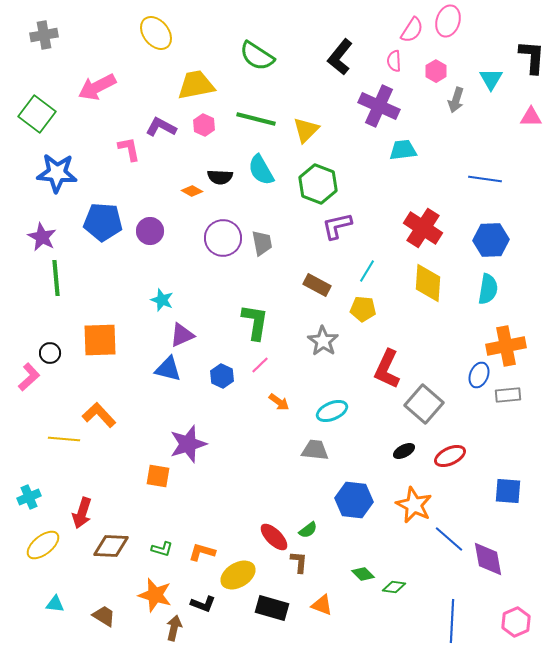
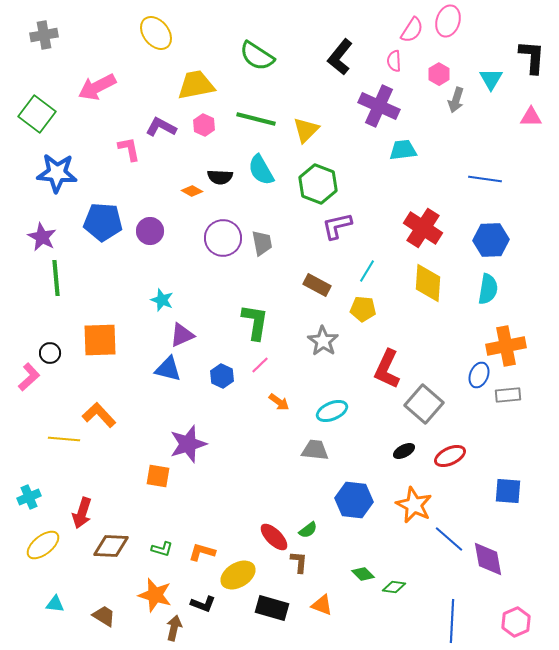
pink hexagon at (436, 71): moved 3 px right, 3 px down
